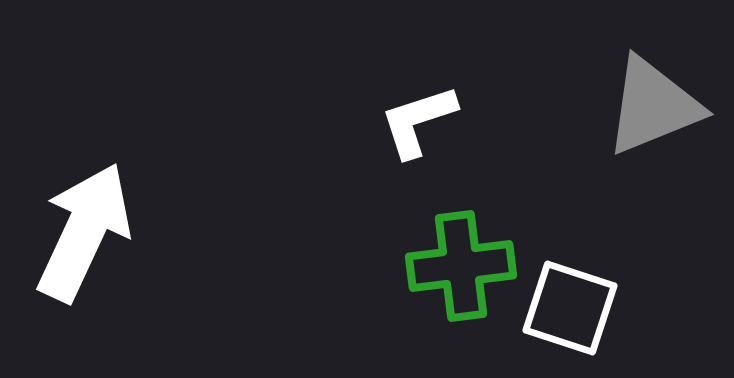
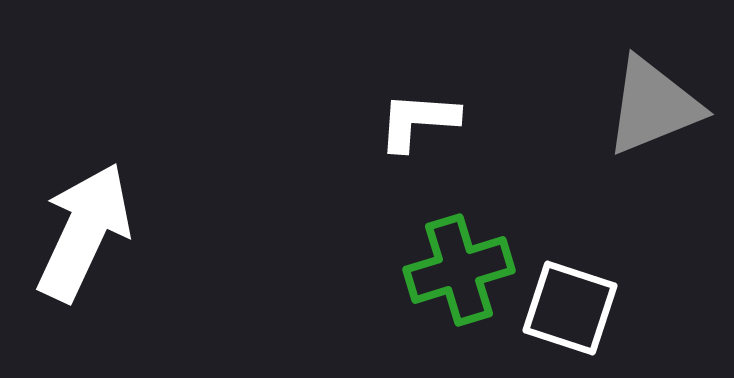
white L-shape: rotated 22 degrees clockwise
green cross: moved 2 px left, 4 px down; rotated 10 degrees counterclockwise
